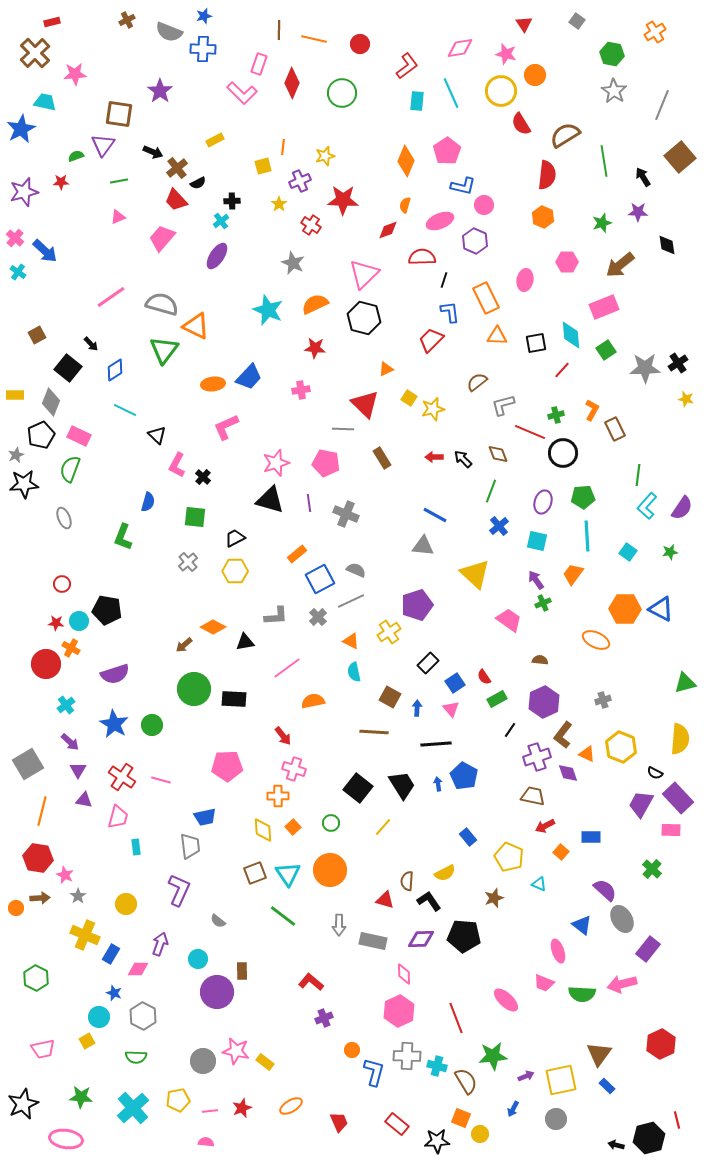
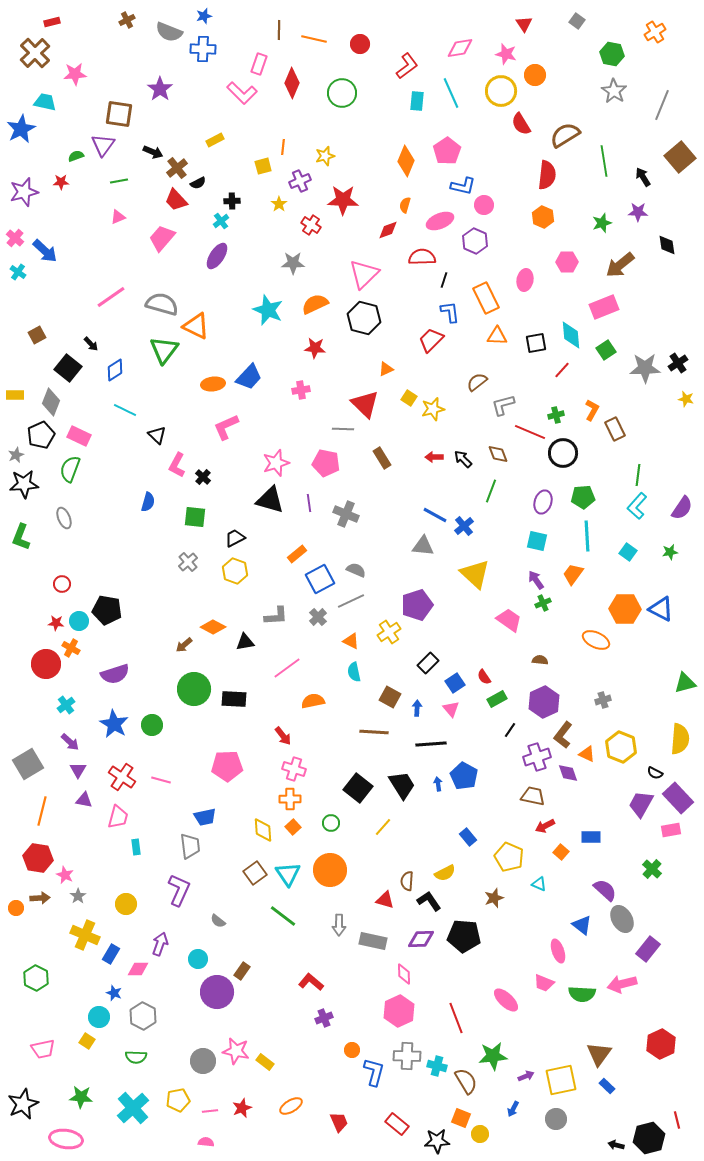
purple star at (160, 91): moved 2 px up
gray star at (293, 263): rotated 25 degrees counterclockwise
cyan L-shape at (647, 506): moved 10 px left
blue cross at (499, 526): moved 35 px left
green L-shape at (123, 537): moved 102 px left
yellow hexagon at (235, 571): rotated 20 degrees clockwise
black line at (436, 744): moved 5 px left
orange cross at (278, 796): moved 12 px right, 3 px down
pink rectangle at (671, 830): rotated 12 degrees counterclockwise
brown square at (255, 873): rotated 15 degrees counterclockwise
brown rectangle at (242, 971): rotated 36 degrees clockwise
yellow square at (87, 1041): rotated 28 degrees counterclockwise
